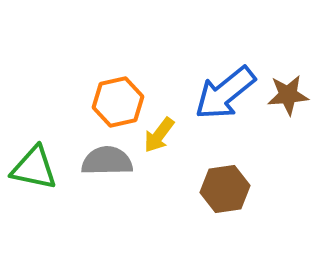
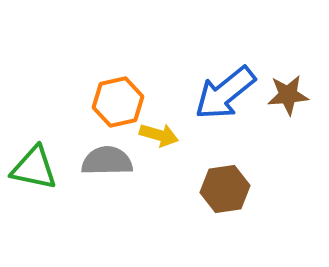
yellow arrow: rotated 111 degrees counterclockwise
